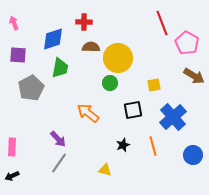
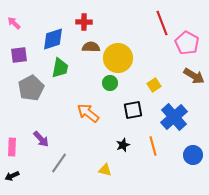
pink arrow: rotated 24 degrees counterclockwise
purple square: moved 1 px right; rotated 12 degrees counterclockwise
yellow square: rotated 24 degrees counterclockwise
blue cross: moved 1 px right
purple arrow: moved 17 px left
